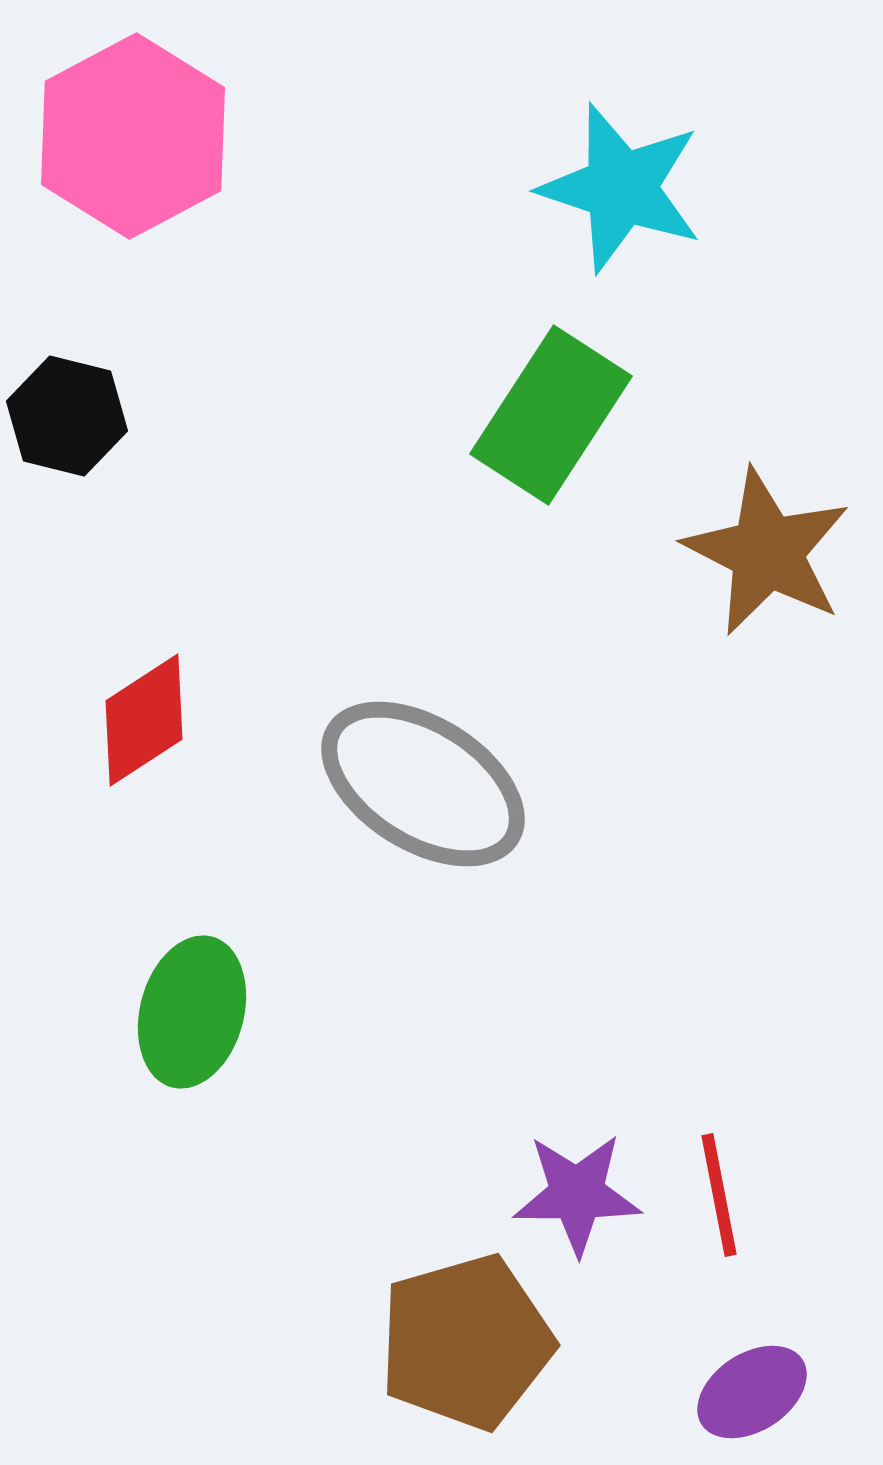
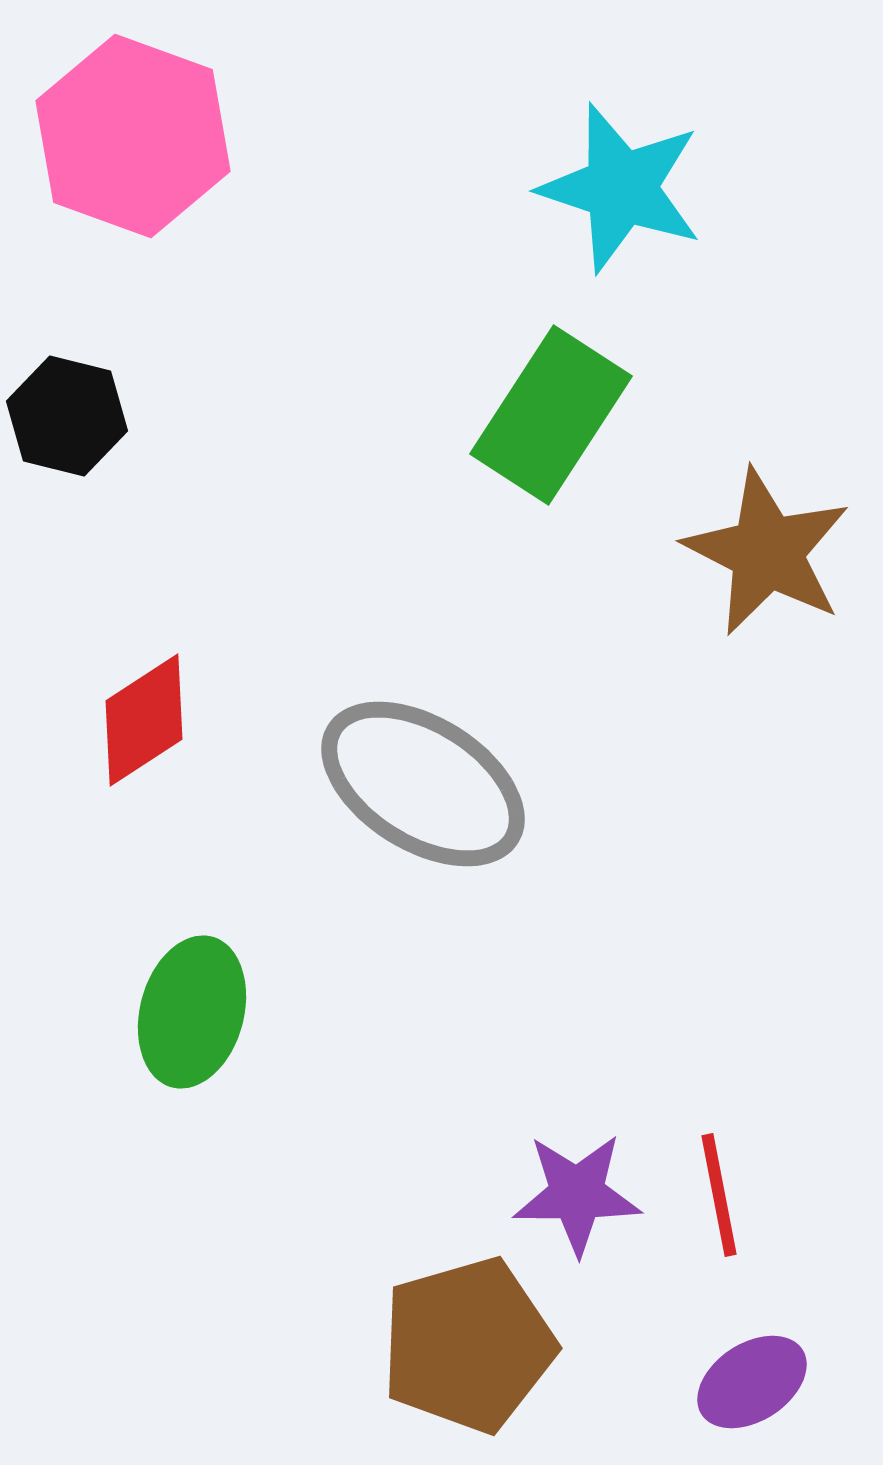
pink hexagon: rotated 12 degrees counterclockwise
brown pentagon: moved 2 px right, 3 px down
purple ellipse: moved 10 px up
